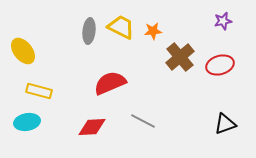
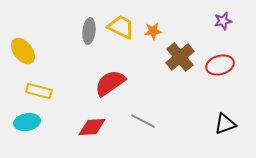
red semicircle: rotated 12 degrees counterclockwise
